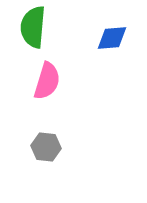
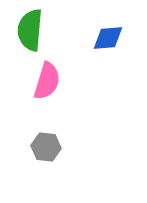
green semicircle: moved 3 px left, 3 px down
blue diamond: moved 4 px left
